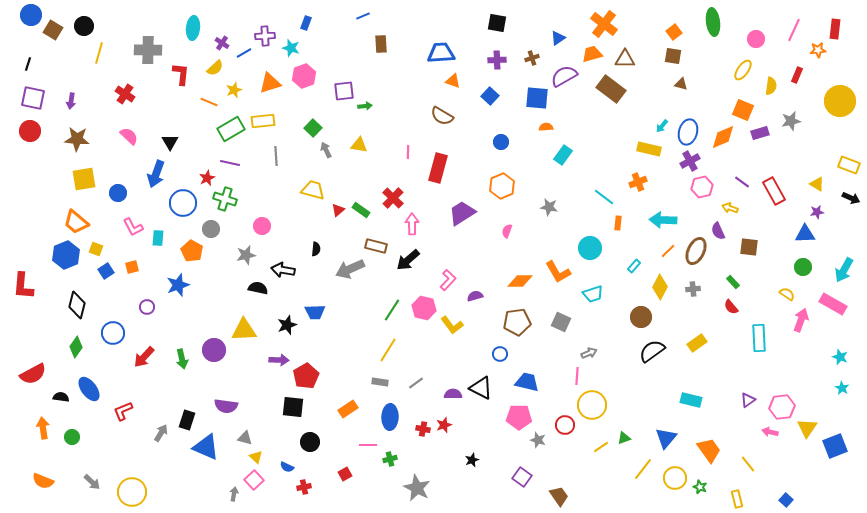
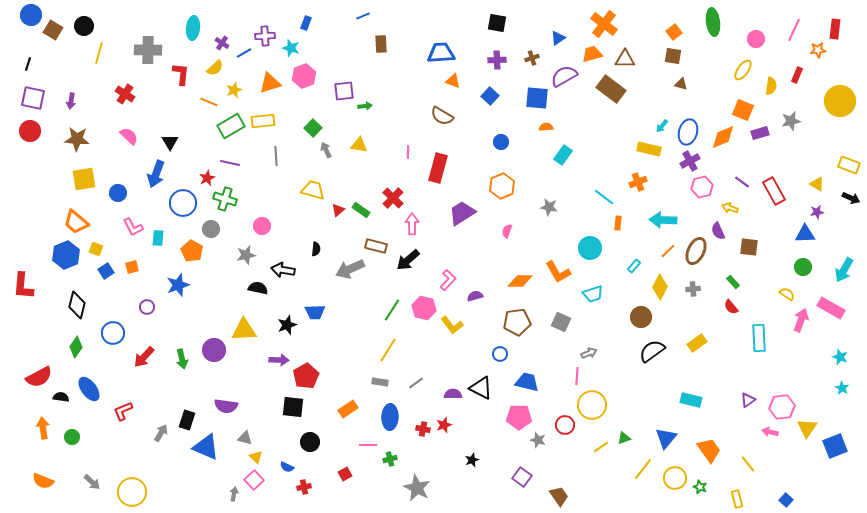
green rectangle at (231, 129): moved 3 px up
pink rectangle at (833, 304): moved 2 px left, 4 px down
red semicircle at (33, 374): moved 6 px right, 3 px down
